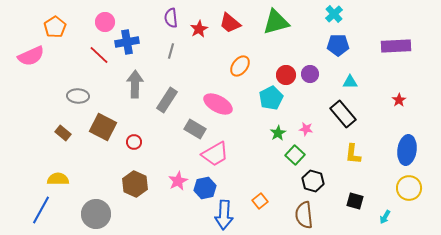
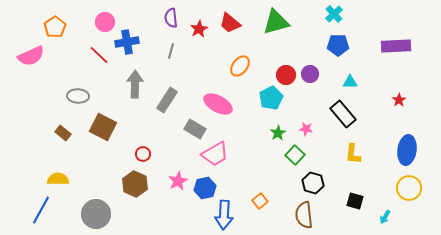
red circle at (134, 142): moved 9 px right, 12 px down
black hexagon at (313, 181): moved 2 px down
